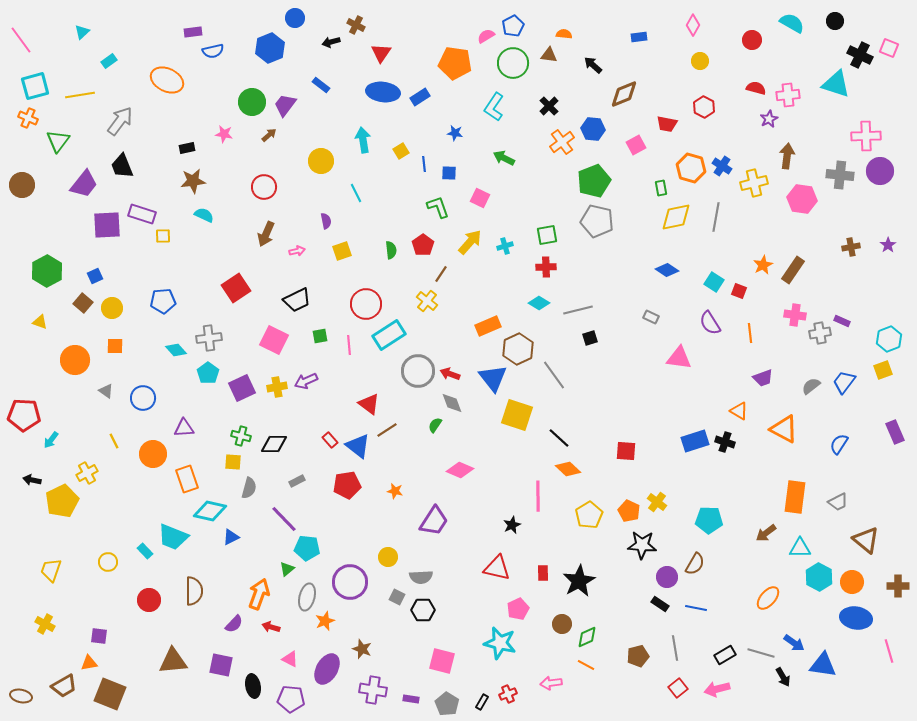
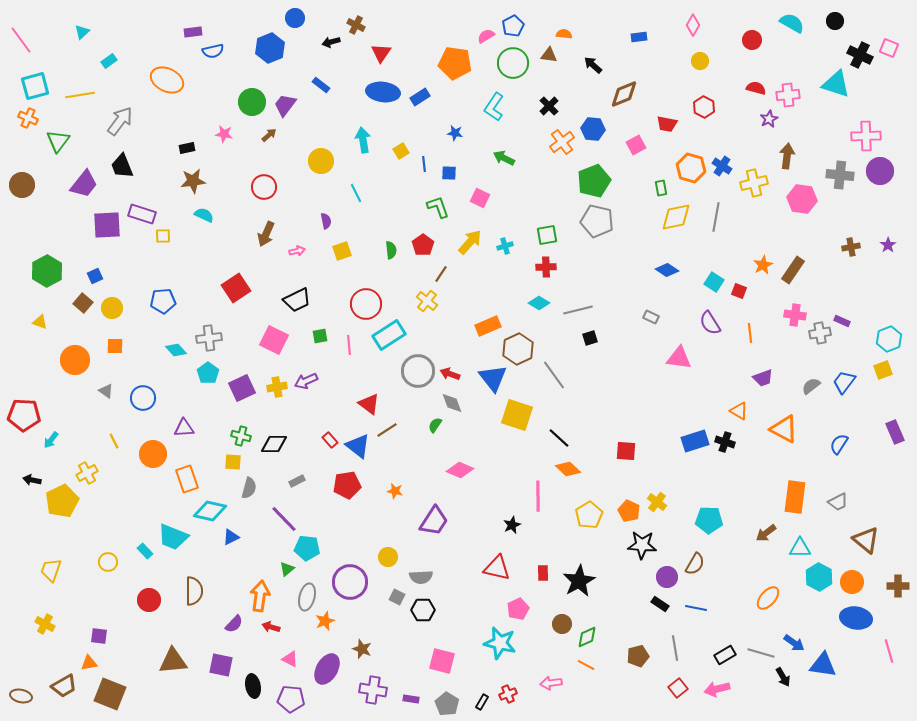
orange arrow at (259, 594): moved 1 px right, 2 px down; rotated 12 degrees counterclockwise
